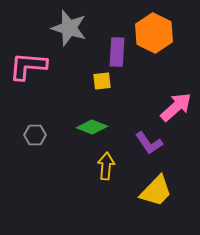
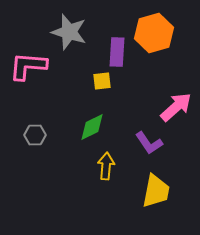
gray star: moved 4 px down
orange hexagon: rotated 18 degrees clockwise
green diamond: rotated 48 degrees counterclockwise
yellow trapezoid: rotated 33 degrees counterclockwise
